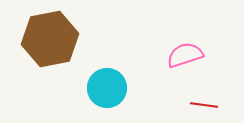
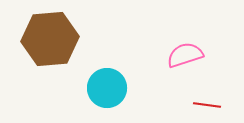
brown hexagon: rotated 6 degrees clockwise
red line: moved 3 px right
